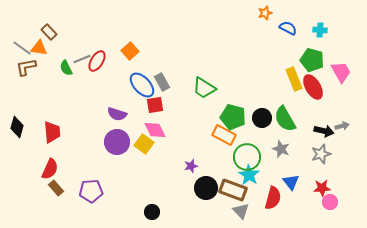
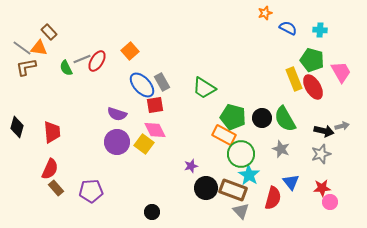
green circle at (247, 157): moved 6 px left, 3 px up
